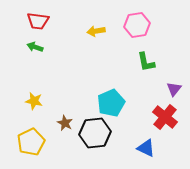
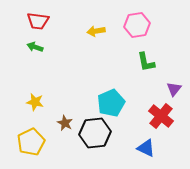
yellow star: moved 1 px right, 1 px down
red cross: moved 4 px left, 1 px up
